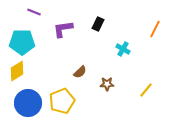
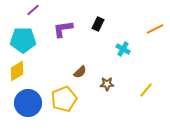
purple line: moved 1 px left, 2 px up; rotated 64 degrees counterclockwise
orange line: rotated 36 degrees clockwise
cyan pentagon: moved 1 px right, 2 px up
yellow pentagon: moved 2 px right, 2 px up
